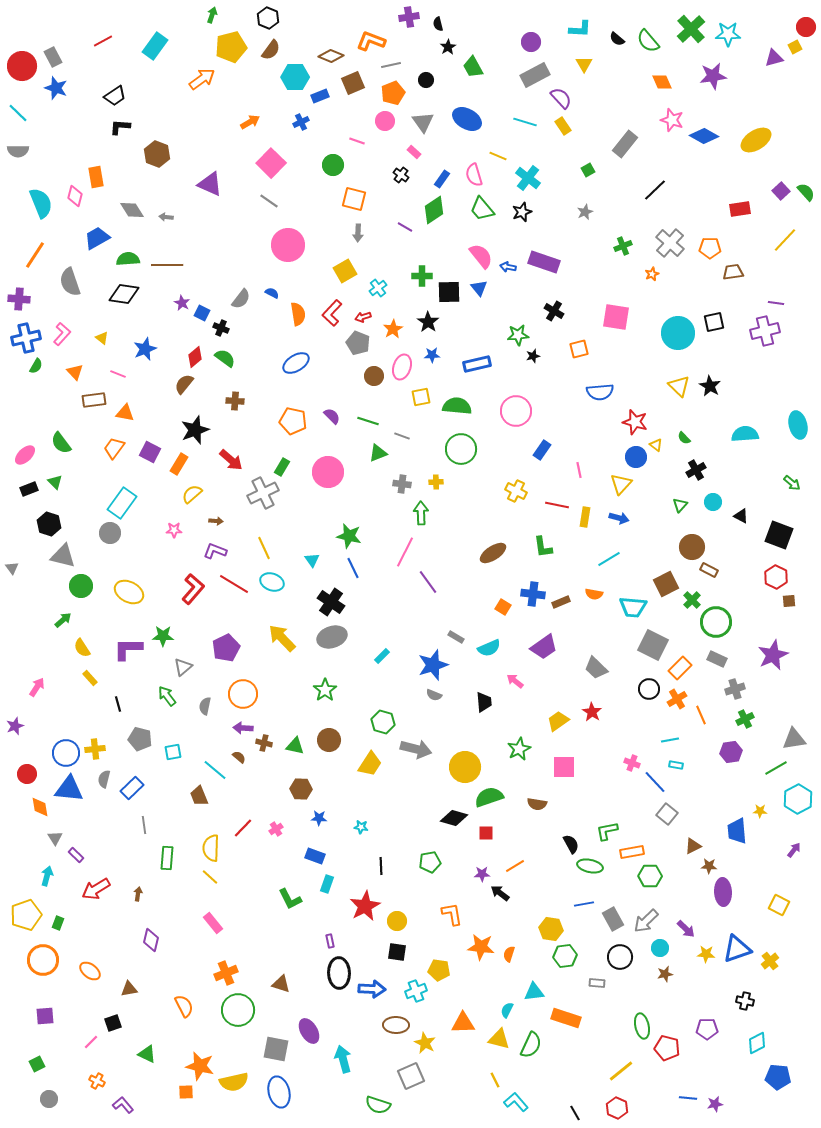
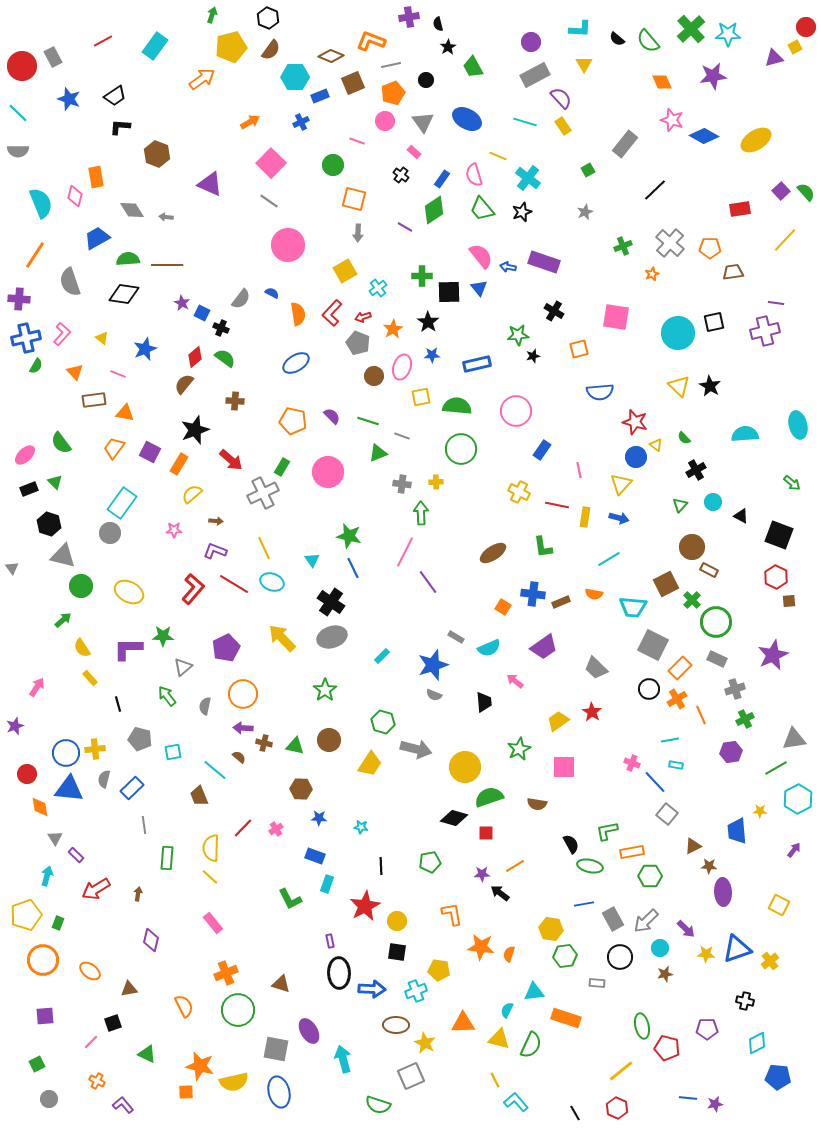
blue star at (56, 88): moved 13 px right, 11 px down
yellow cross at (516, 491): moved 3 px right, 1 px down
